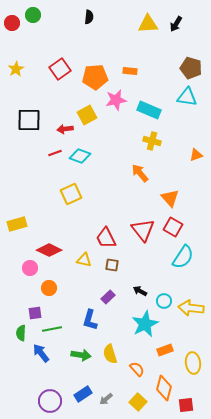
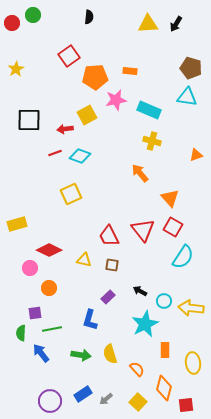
red square at (60, 69): moved 9 px right, 13 px up
red trapezoid at (106, 238): moved 3 px right, 2 px up
orange rectangle at (165, 350): rotated 70 degrees counterclockwise
